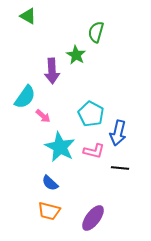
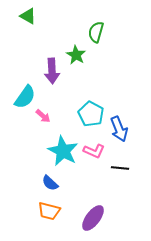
blue arrow: moved 1 px right, 4 px up; rotated 35 degrees counterclockwise
cyan star: moved 3 px right, 4 px down
pink L-shape: rotated 10 degrees clockwise
